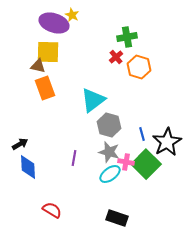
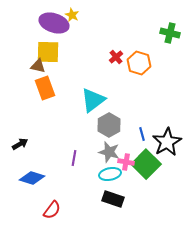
green cross: moved 43 px right, 4 px up; rotated 24 degrees clockwise
orange hexagon: moved 4 px up
gray hexagon: rotated 15 degrees clockwise
blue diamond: moved 4 px right, 11 px down; rotated 70 degrees counterclockwise
cyan ellipse: rotated 25 degrees clockwise
red semicircle: rotated 96 degrees clockwise
black rectangle: moved 4 px left, 19 px up
